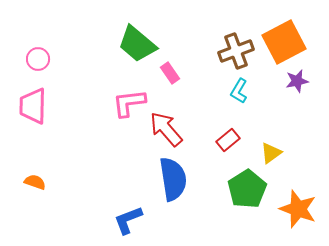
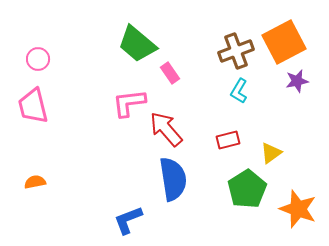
pink trapezoid: rotated 15 degrees counterclockwise
red rectangle: rotated 25 degrees clockwise
orange semicircle: rotated 30 degrees counterclockwise
